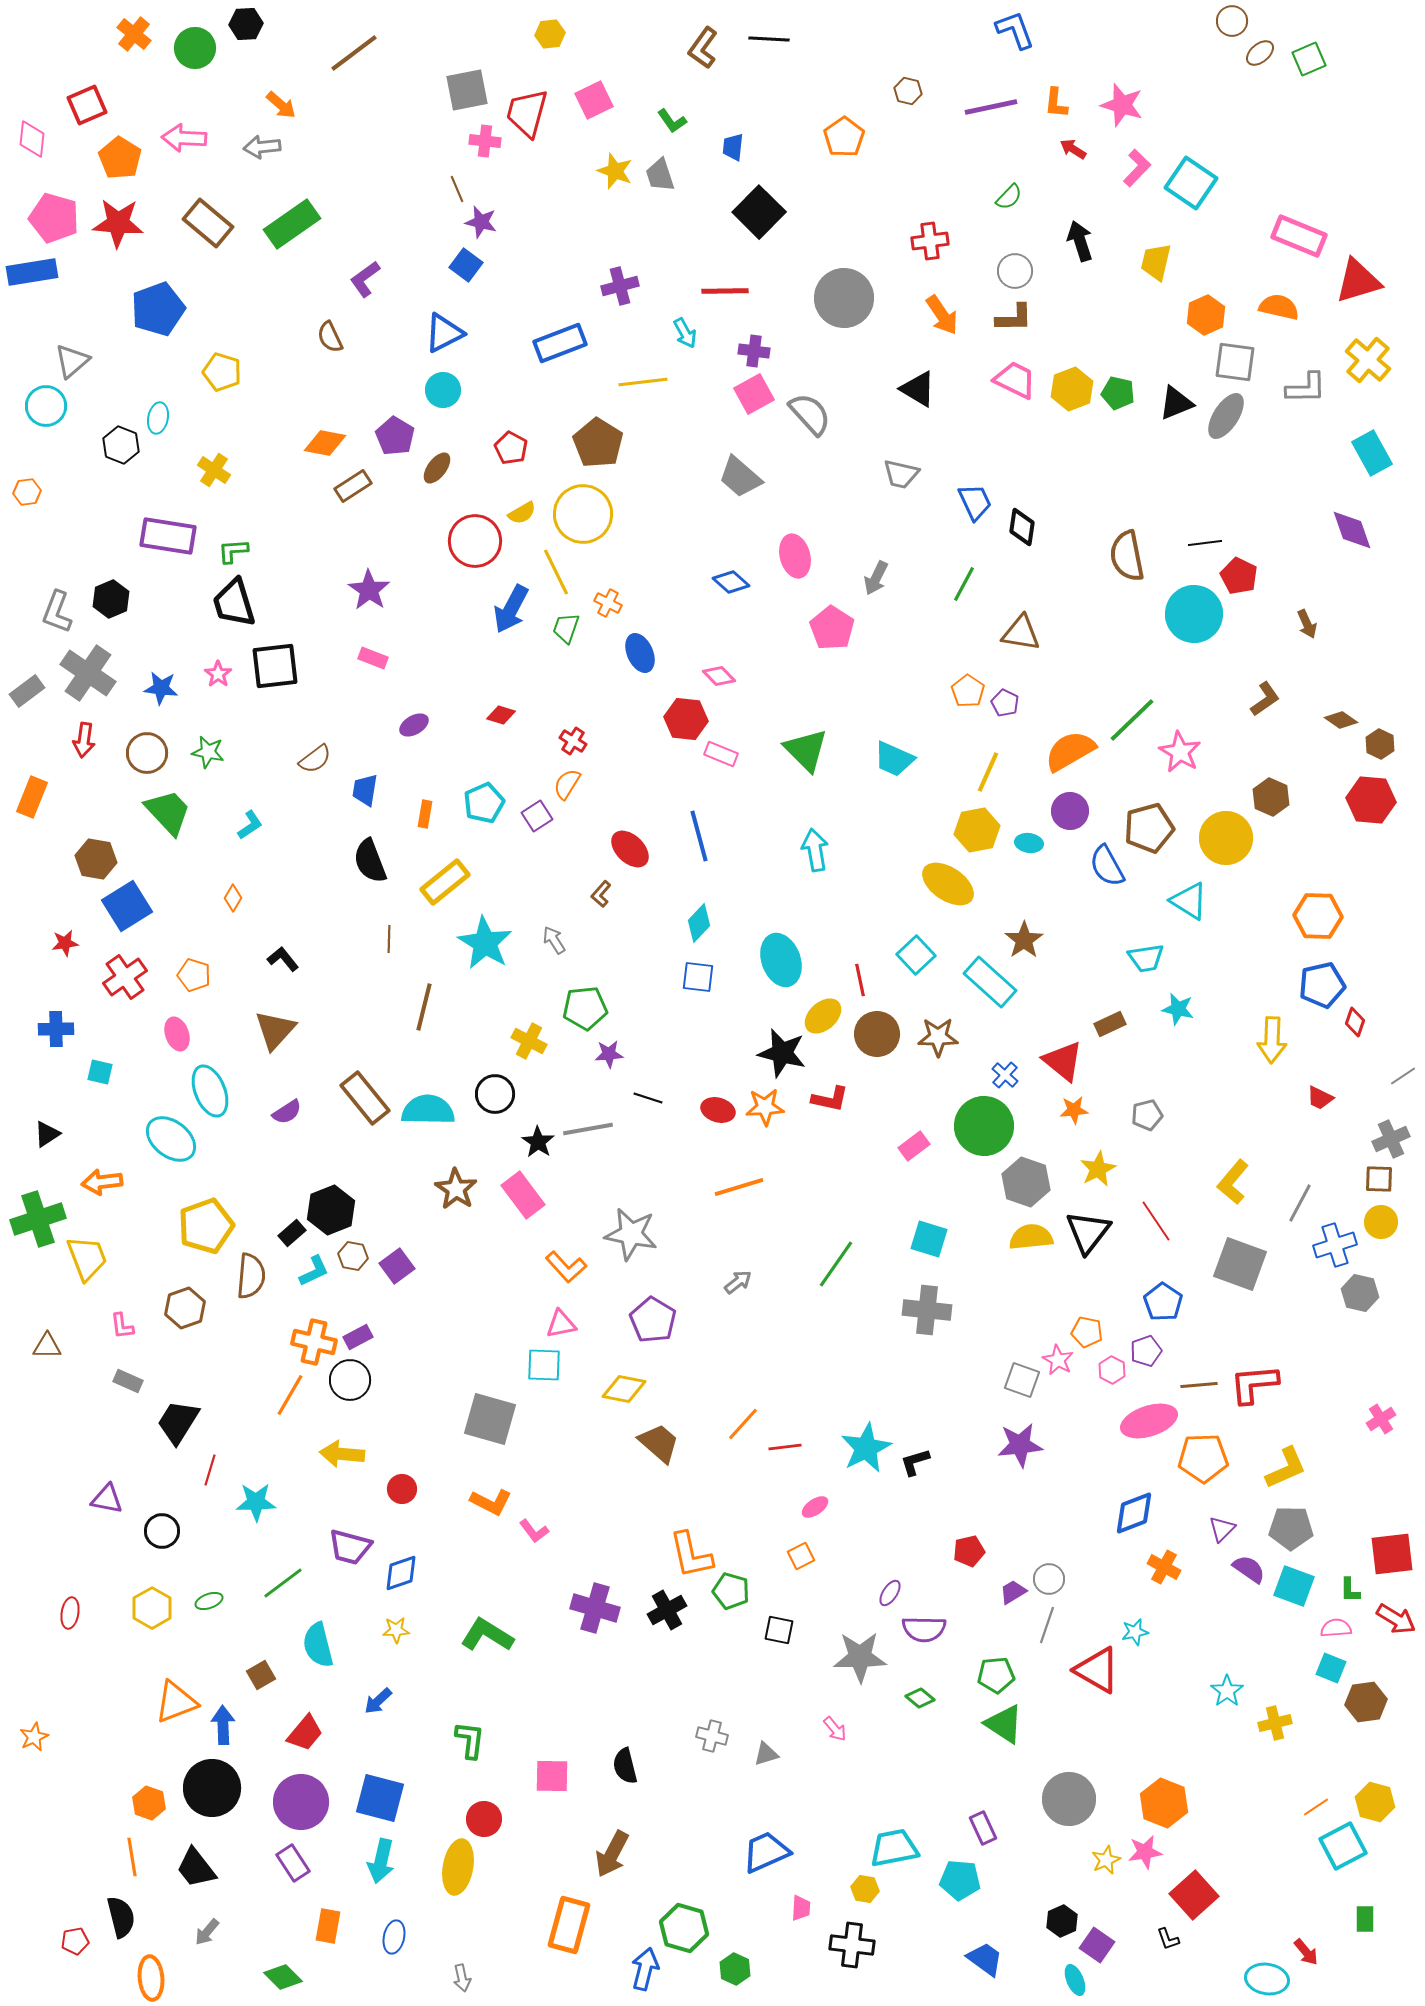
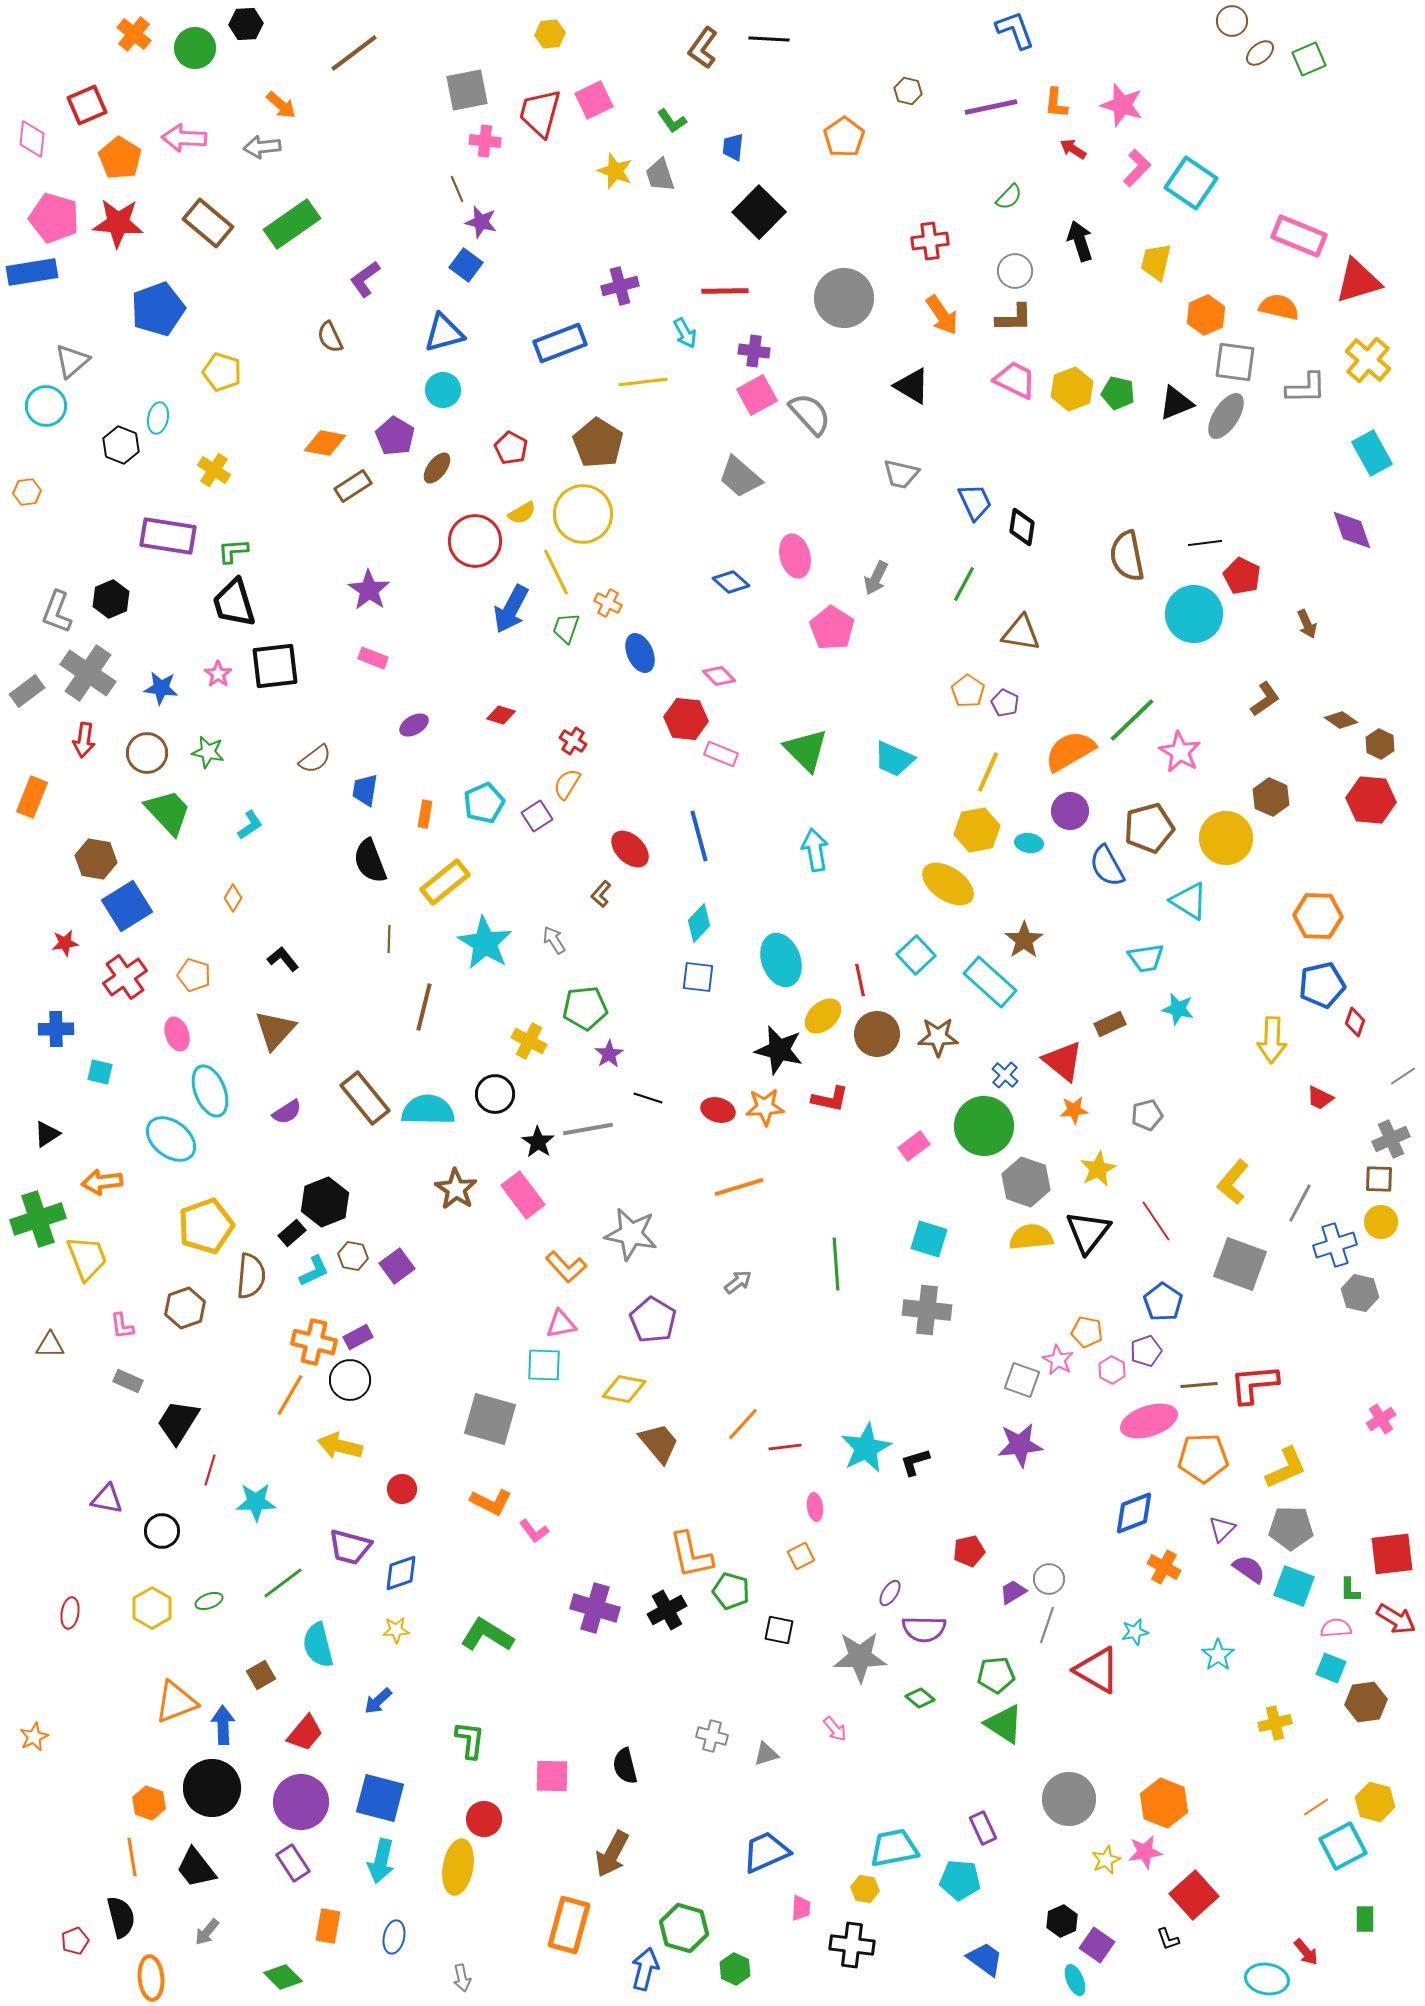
red trapezoid at (527, 113): moved 13 px right
blue triangle at (444, 333): rotated 12 degrees clockwise
black triangle at (918, 389): moved 6 px left, 3 px up
pink square at (754, 394): moved 3 px right, 1 px down
red pentagon at (1239, 576): moved 3 px right
black star at (782, 1053): moved 3 px left, 3 px up
purple star at (609, 1054): rotated 28 degrees counterclockwise
black hexagon at (331, 1210): moved 6 px left, 8 px up
green line at (836, 1264): rotated 39 degrees counterclockwise
brown triangle at (47, 1346): moved 3 px right, 1 px up
brown trapezoid at (659, 1443): rotated 9 degrees clockwise
yellow arrow at (342, 1454): moved 2 px left, 8 px up; rotated 9 degrees clockwise
pink ellipse at (815, 1507): rotated 64 degrees counterclockwise
cyan star at (1227, 1691): moved 9 px left, 36 px up
red pentagon at (75, 1941): rotated 12 degrees counterclockwise
